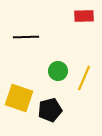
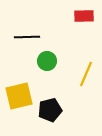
black line: moved 1 px right
green circle: moved 11 px left, 10 px up
yellow line: moved 2 px right, 4 px up
yellow square: moved 2 px up; rotated 32 degrees counterclockwise
